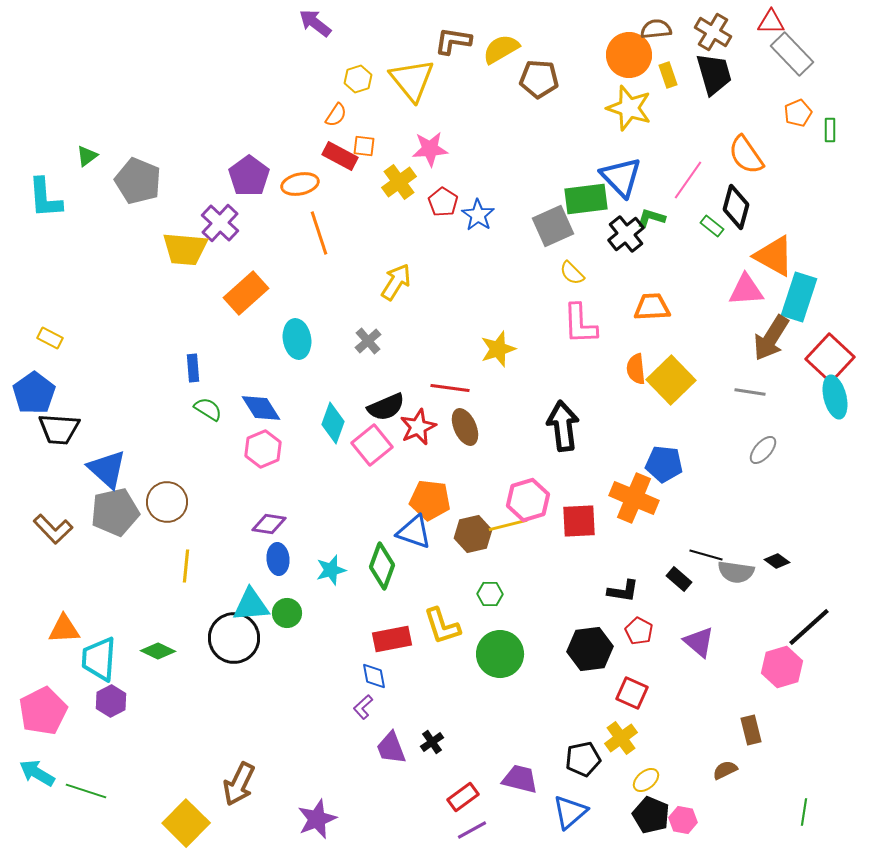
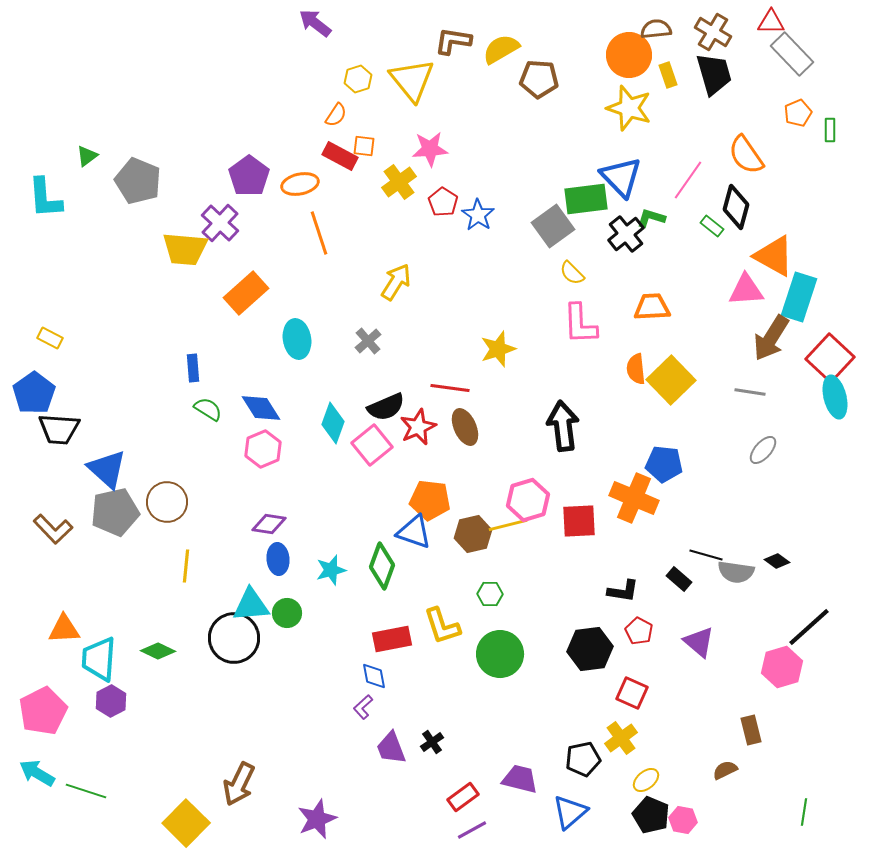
gray square at (553, 226): rotated 12 degrees counterclockwise
